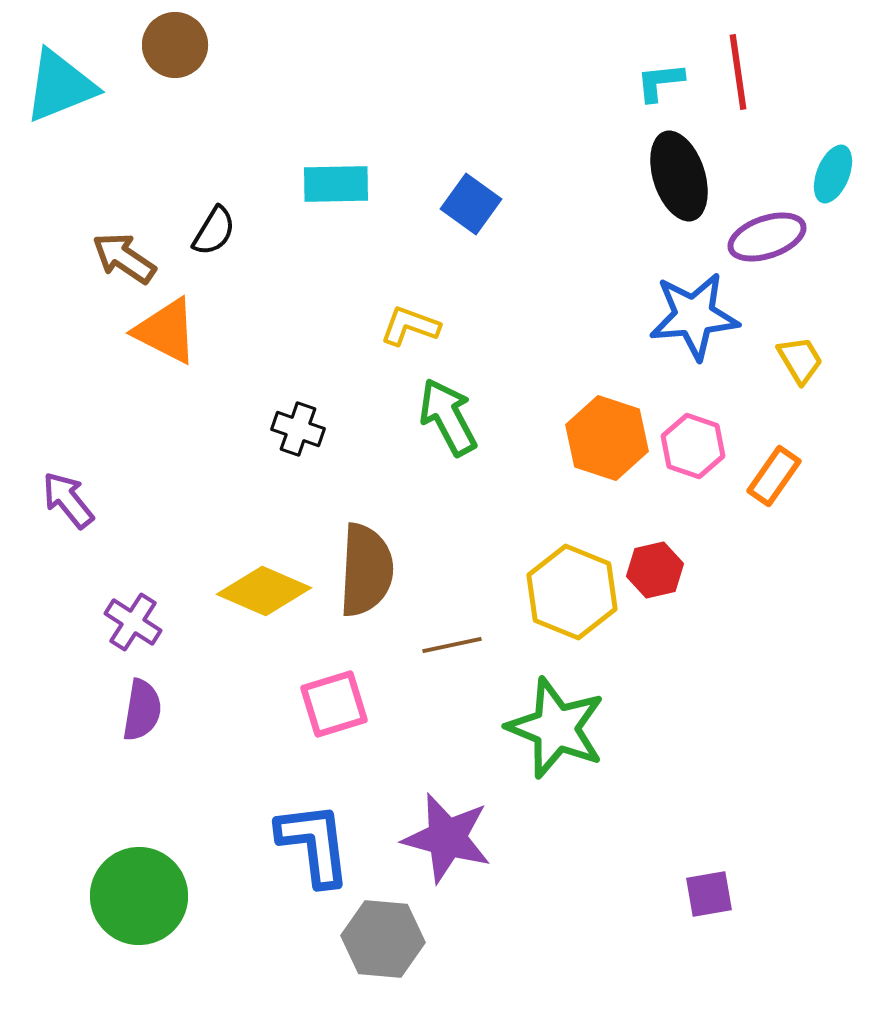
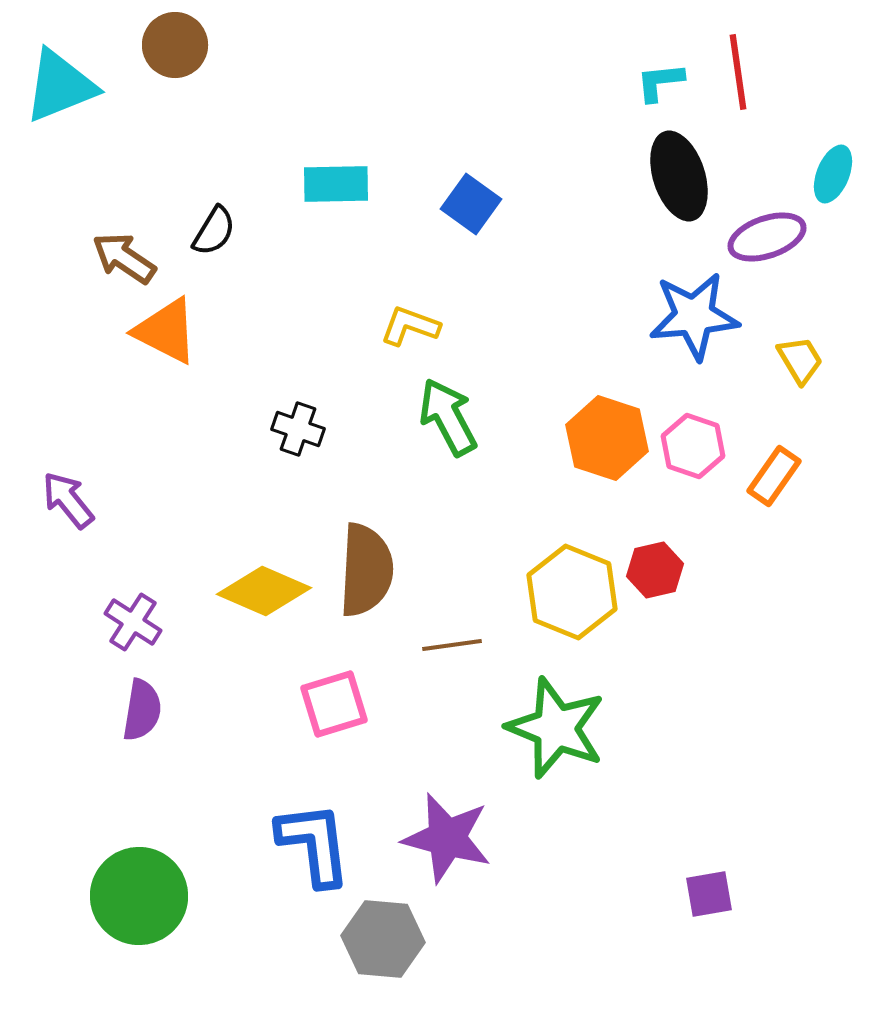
brown line: rotated 4 degrees clockwise
